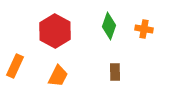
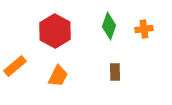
orange cross: rotated 18 degrees counterclockwise
orange rectangle: rotated 25 degrees clockwise
